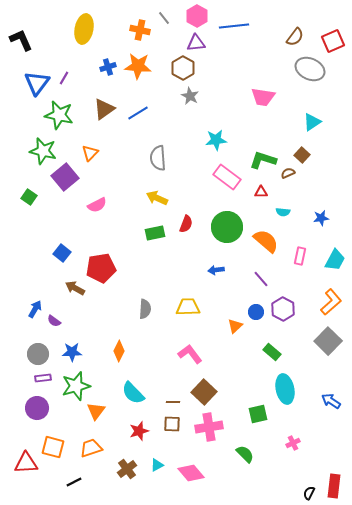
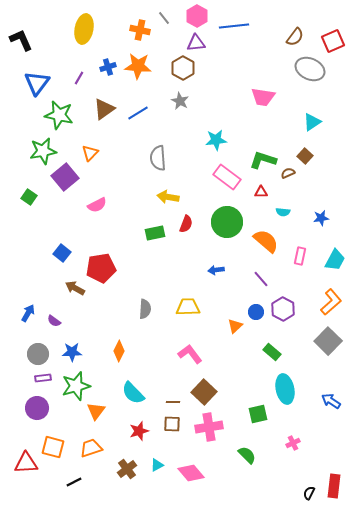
purple line at (64, 78): moved 15 px right
gray star at (190, 96): moved 10 px left, 5 px down
green star at (43, 151): rotated 24 degrees counterclockwise
brown square at (302, 155): moved 3 px right, 1 px down
yellow arrow at (157, 198): moved 11 px right, 1 px up; rotated 15 degrees counterclockwise
green circle at (227, 227): moved 5 px up
blue arrow at (35, 309): moved 7 px left, 4 px down
green semicircle at (245, 454): moved 2 px right, 1 px down
